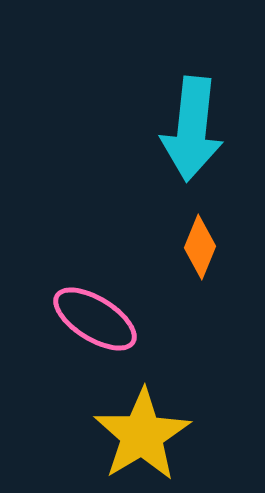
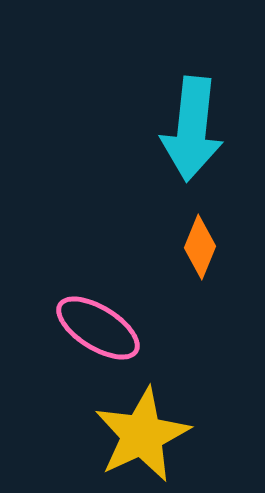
pink ellipse: moved 3 px right, 9 px down
yellow star: rotated 6 degrees clockwise
